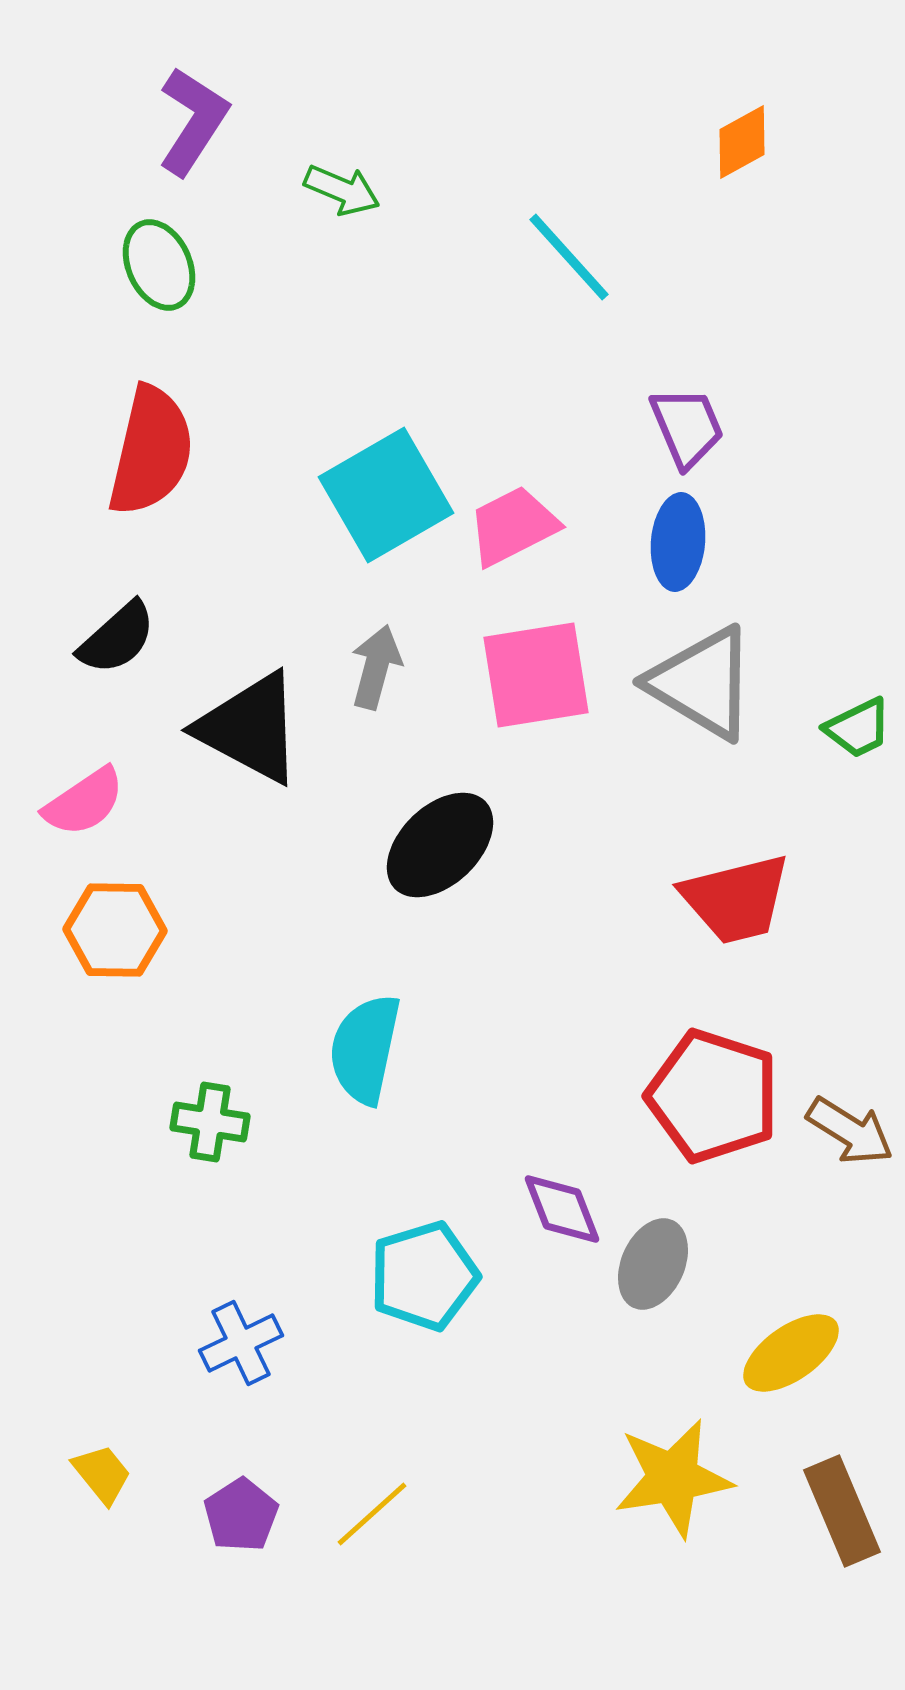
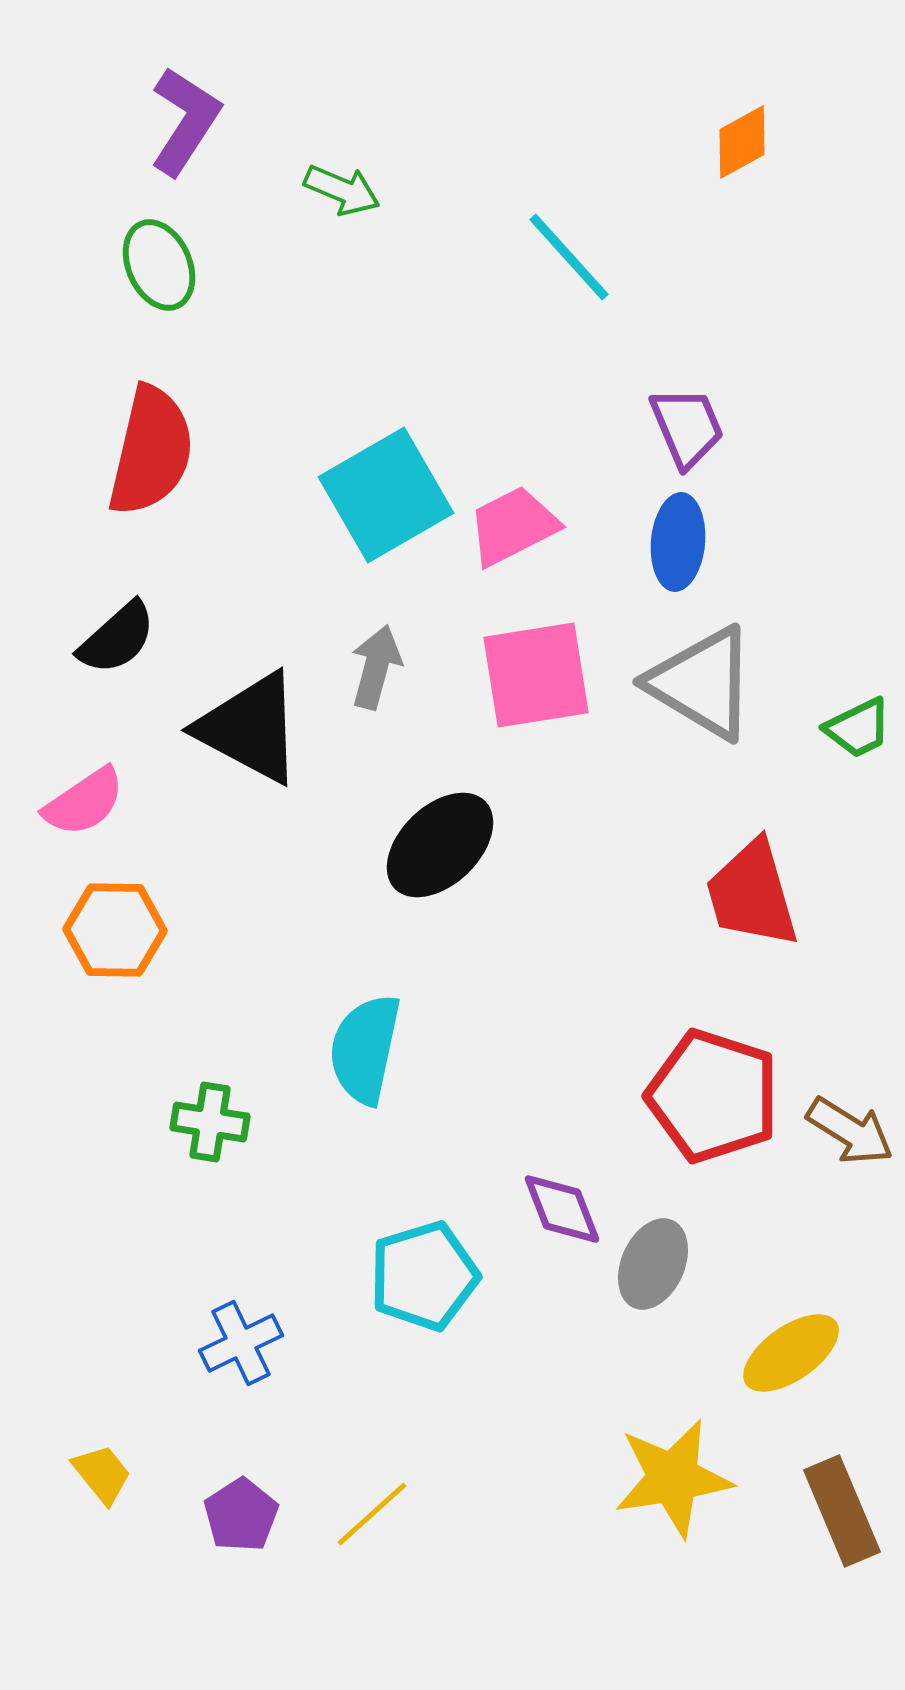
purple L-shape: moved 8 px left
red trapezoid: moved 16 px right, 5 px up; rotated 88 degrees clockwise
